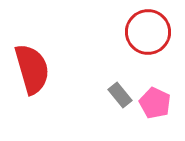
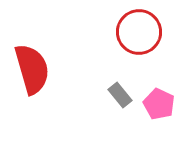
red circle: moved 9 px left
pink pentagon: moved 4 px right, 1 px down
